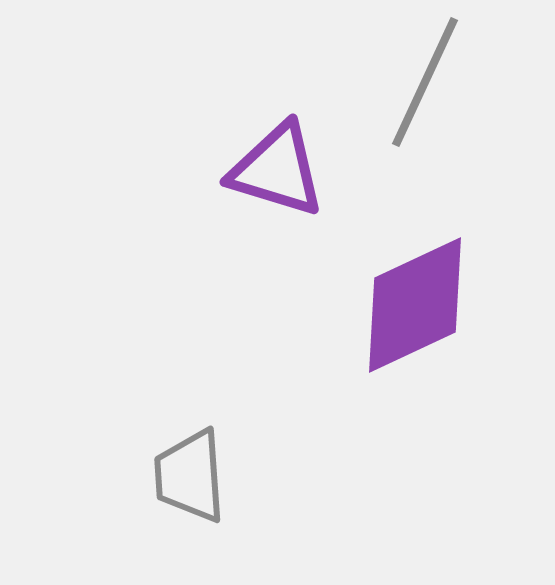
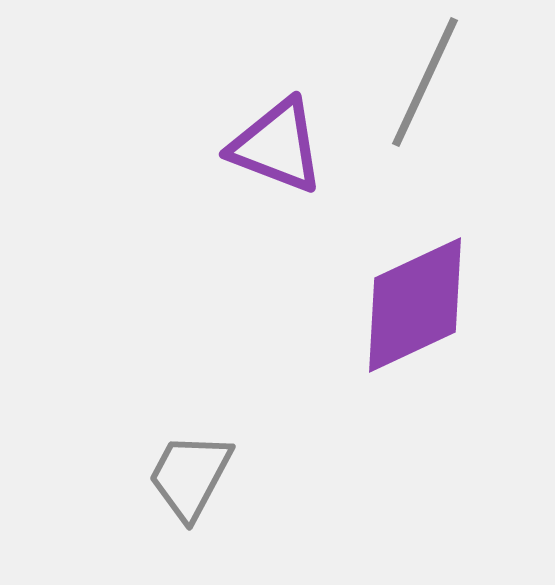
purple triangle: moved 24 px up; rotated 4 degrees clockwise
gray trapezoid: rotated 32 degrees clockwise
